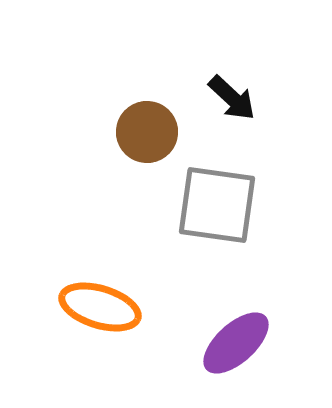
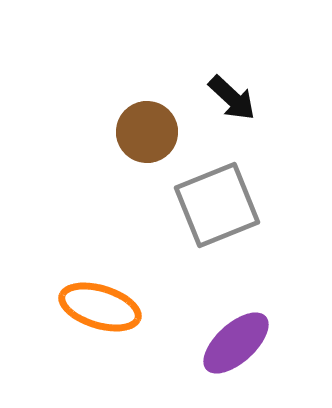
gray square: rotated 30 degrees counterclockwise
